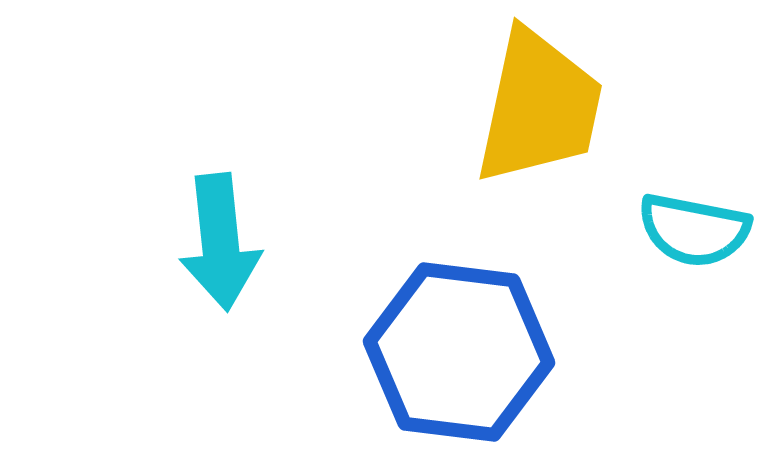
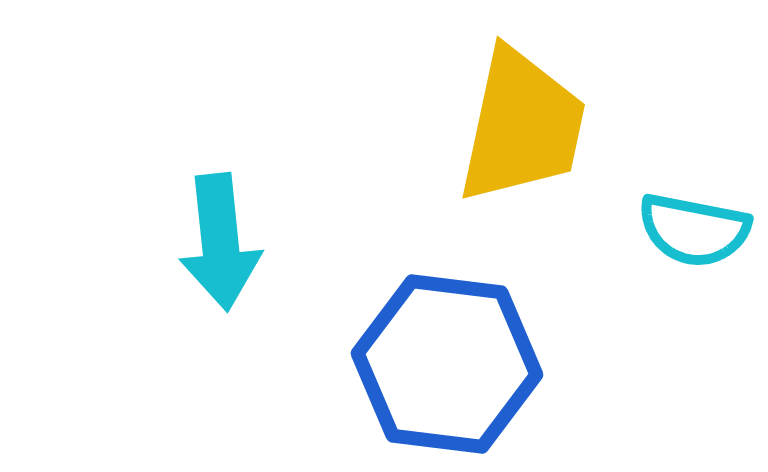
yellow trapezoid: moved 17 px left, 19 px down
blue hexagon: moved 12 px left, 12 px down
